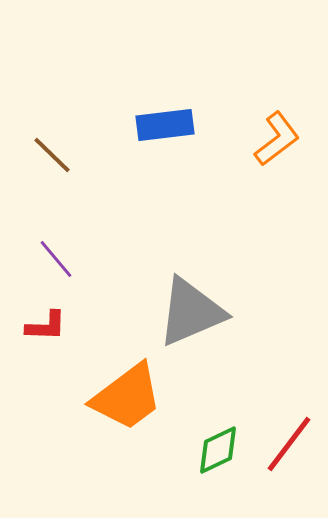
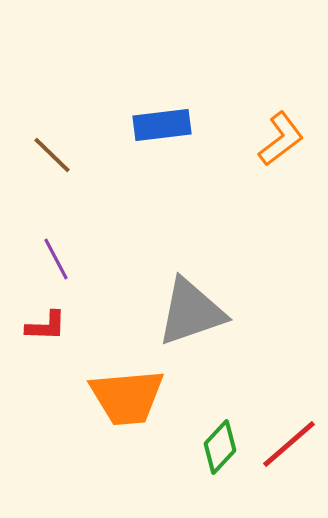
blue rectangle: moved 3 px left
orange L-shape: moved 4 px right
purple line: rotated 12 degrees clockwise
gray triangle: rotated 4 degrees clockwise
orange trapezoid: rotated 32 degrees clockwise
red line: rotated 12 degrees clockwise
green diamond: moved 2 px right, 3 px up; rotated 22 degrees counterclockwise
